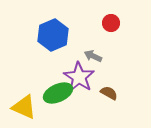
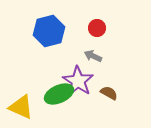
red circle: moved 14 px left, 5 px down
blue hexagon: moved 4 px left, 4 px up; rotated 8 degrees clockwise
purple star: moved 1 px left, 4 px down
green ellipse: moved 1 px right, 1 px down
yellow triangle: moved 3 px left
